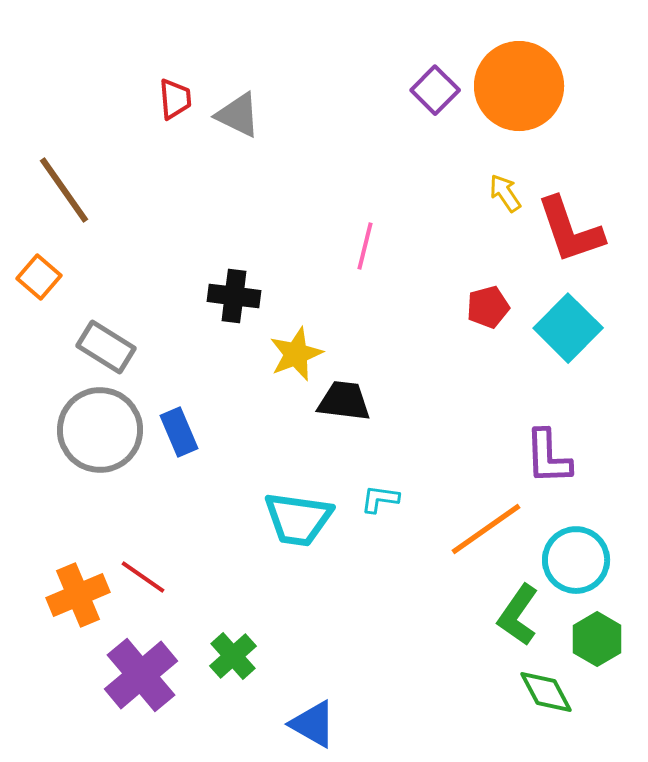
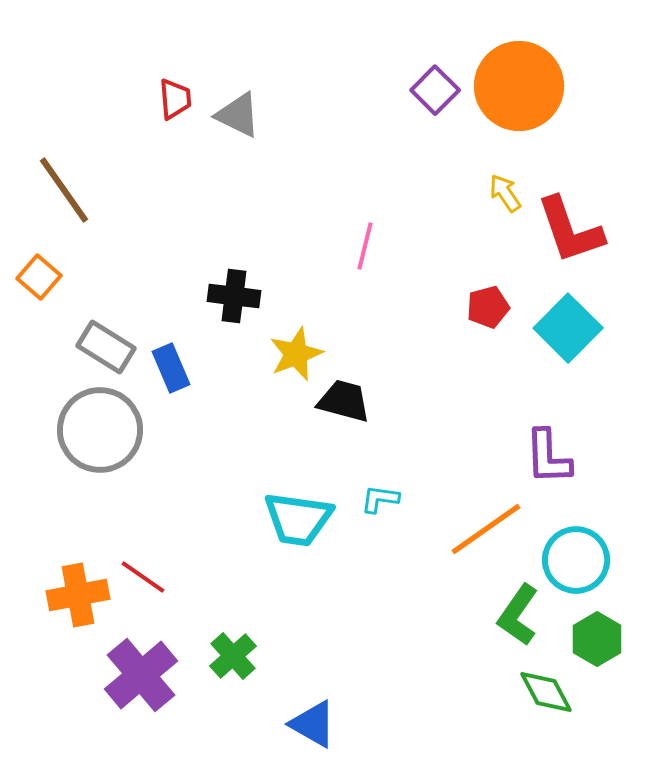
black trapezoid: rotated 8 degrees clockwise
blue rectangle: moved 8 px left, 64 px up
orange cross: rotated 12 degrees clockwise
